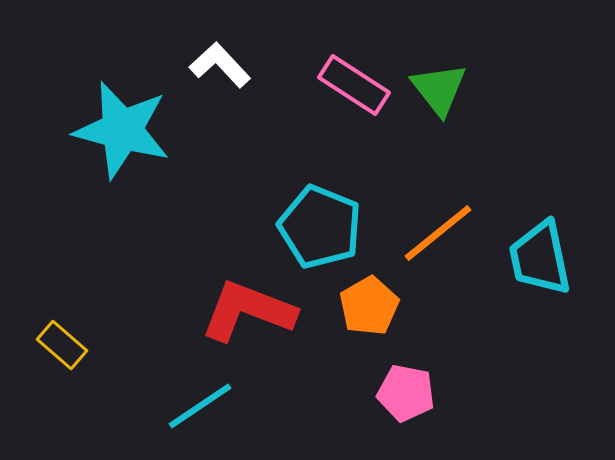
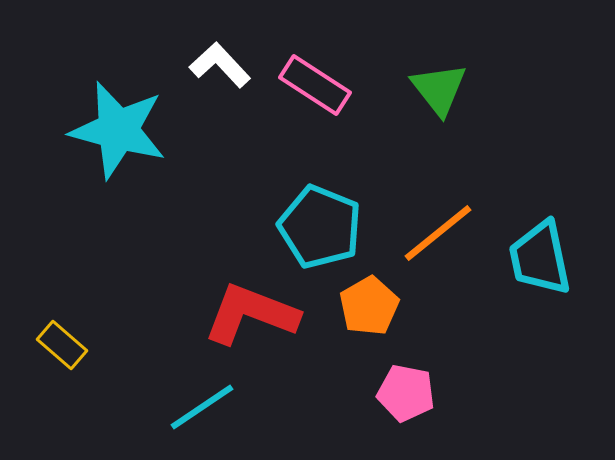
pink rectangle: moved 39 px left
cyan star: moved 4 px left
red L-shape: moved 3 px right, 3 px down
cyan line: moved 2 px right, 1 px down
